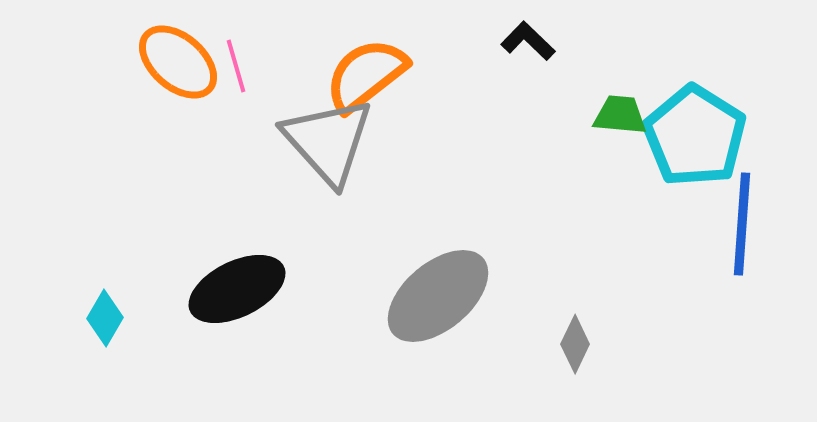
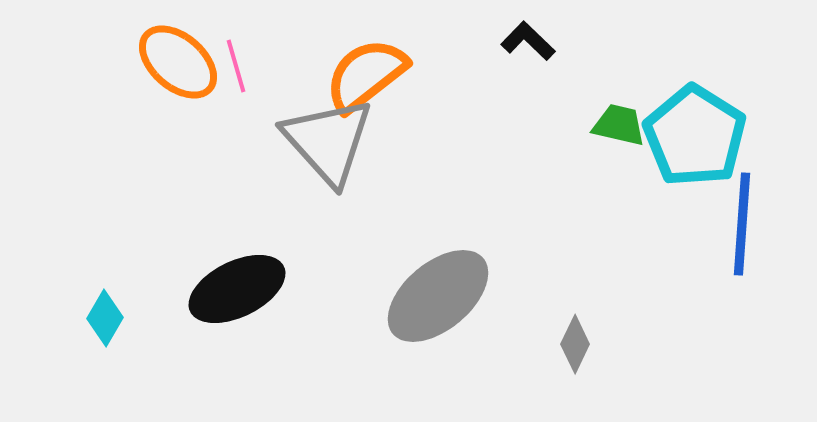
green trapezoid: moved 1 px left, 10 px down; rotated 8 degrees clockwise
